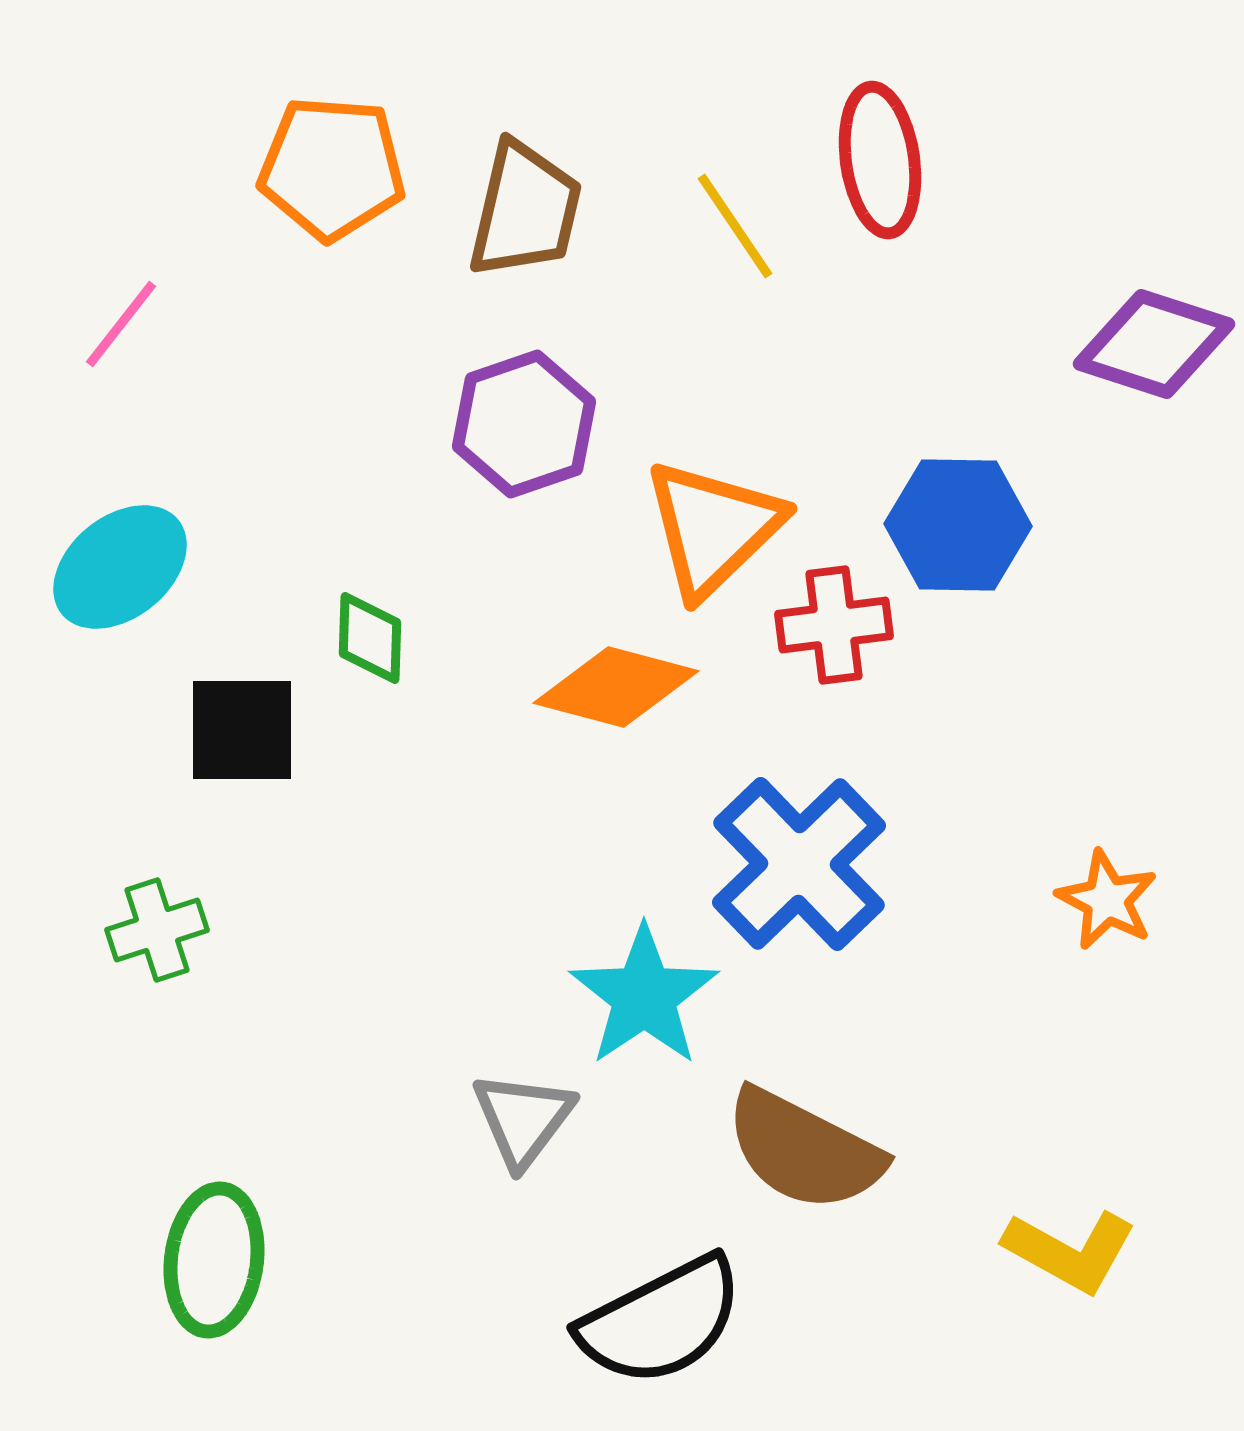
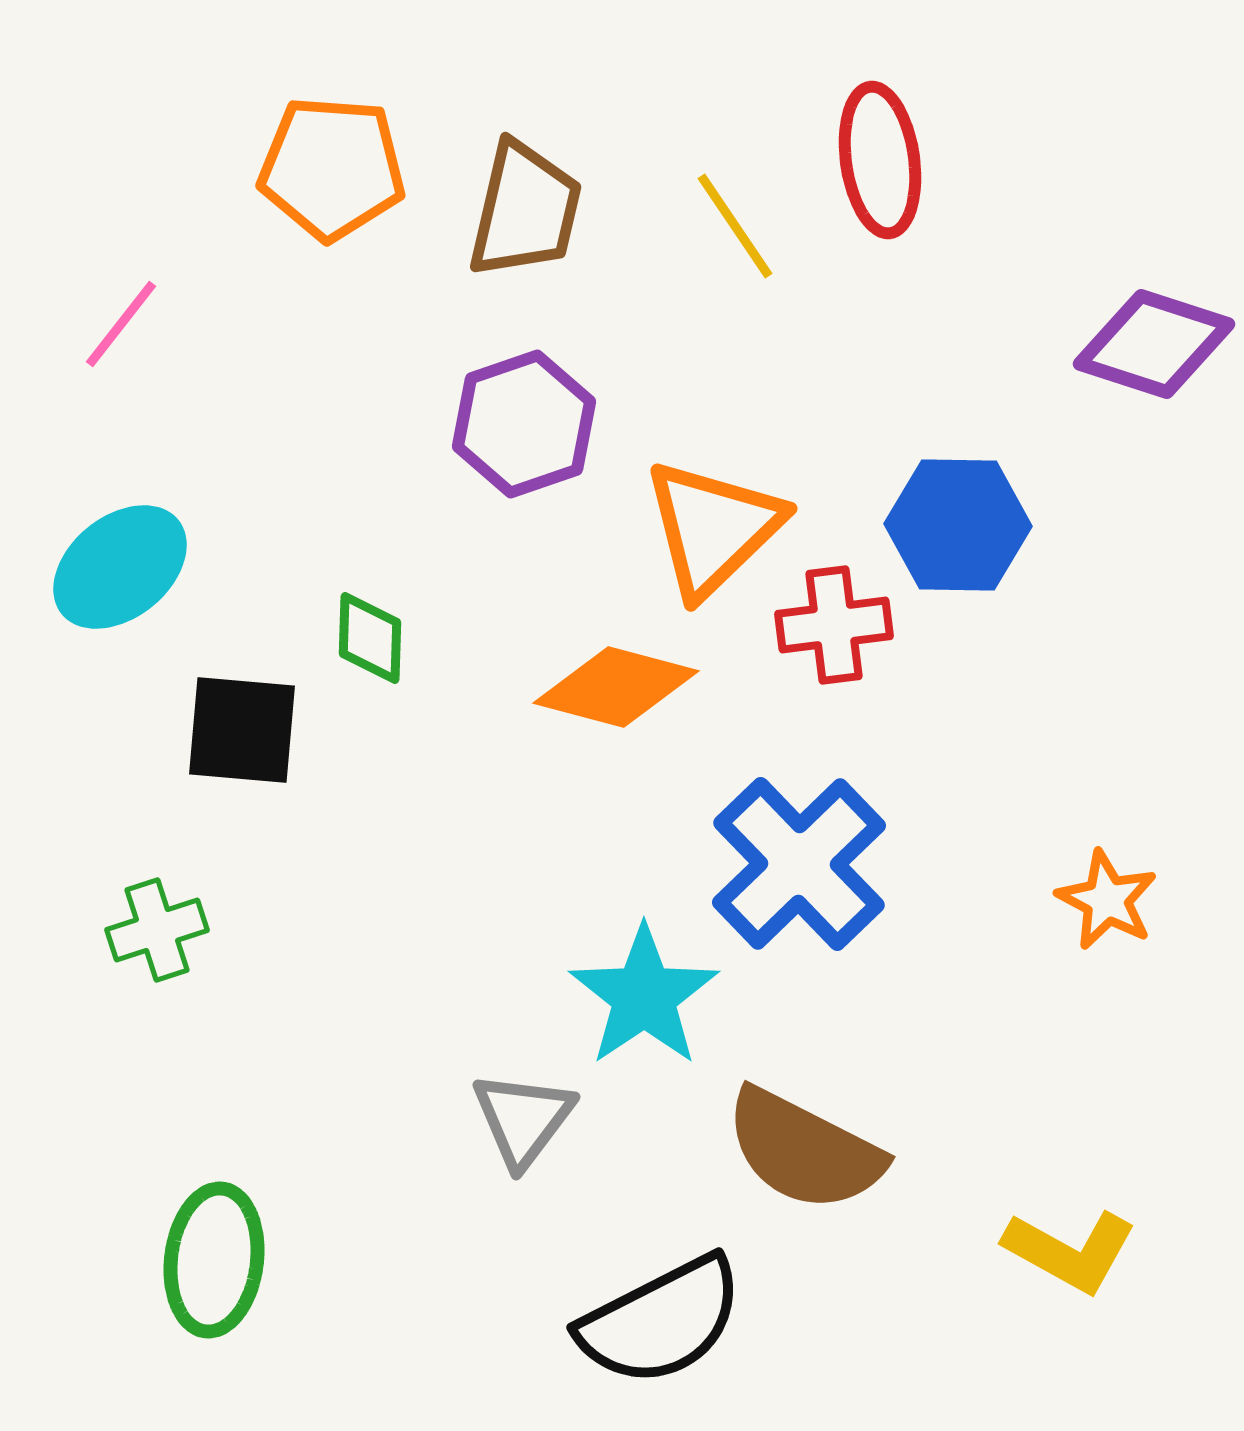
black square: rotated 5 degrees clockwise
